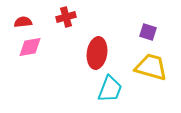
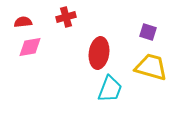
red ellipse: moved 2 px right
